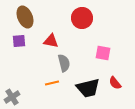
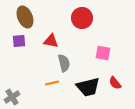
black trapezoid: moved 1 px up
